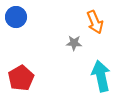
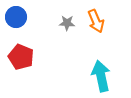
orange arrow: moved 1 px right, 1 px up
gray star: moved 7 px left, 20 px up
red pentagon: moved 21 px up; rotated 20 degrees counterclockwise
